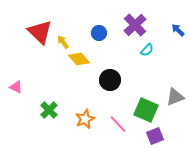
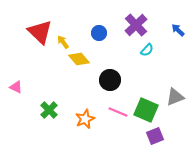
purple cross: moved 1 px right
pink line: moved 12 px up; rotated 24 degrees counterclockwise
